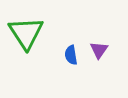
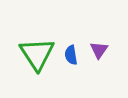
green triangle: moved 11 px right, 21 px down
